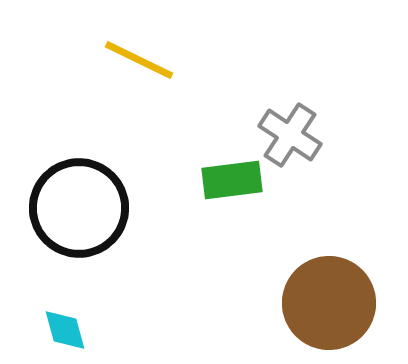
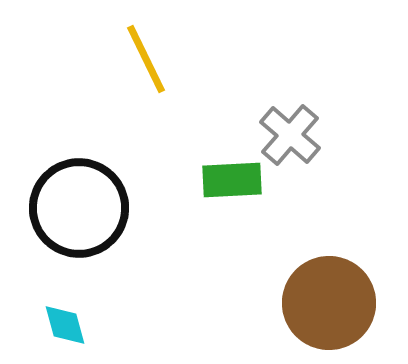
yellow line: moved 7 px right, 1 px up; rotated 38 degrees clockwise
gray cross: rotated 8 degrees clockwise
green rectangle: rotated 4 degrees clockwise
cyan diamond: moved 5 px up
